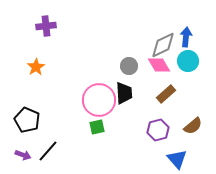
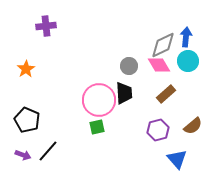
orange star: moved 10 px left, 2 px down
